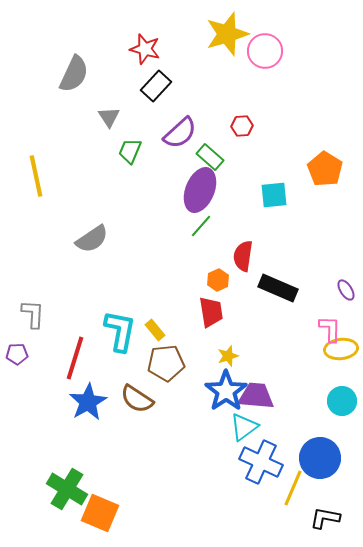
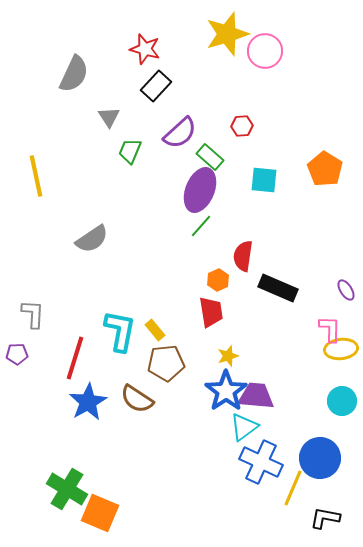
cyan square at (274, 195): moved 10 px left, 15 px up; rotated 12 degrees clockwise
